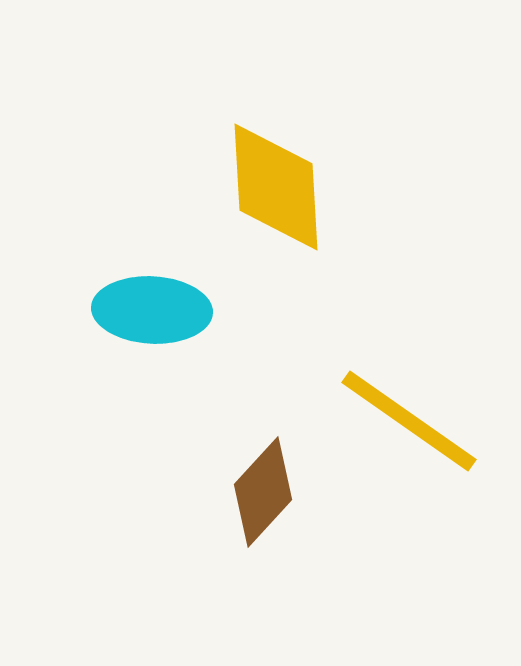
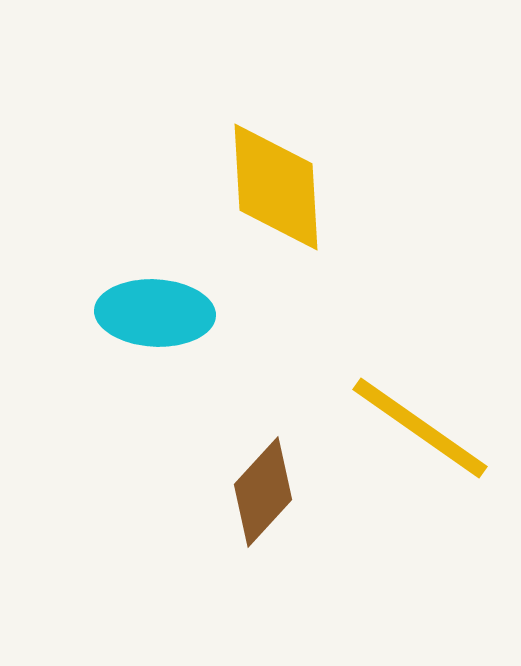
cyan ellipse: moved 3 px right, 3 px down
yellow line: moved 11 px right, 7 px down
